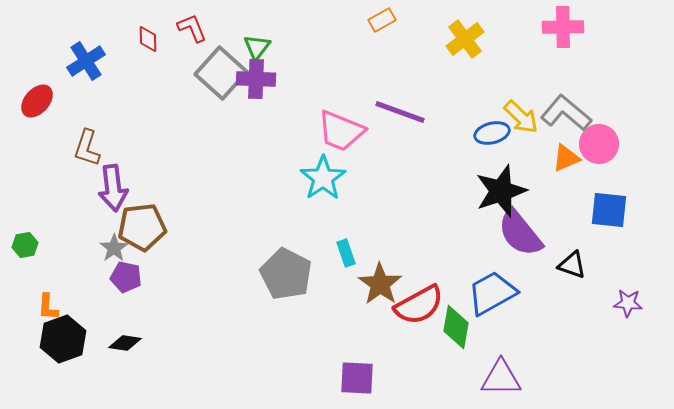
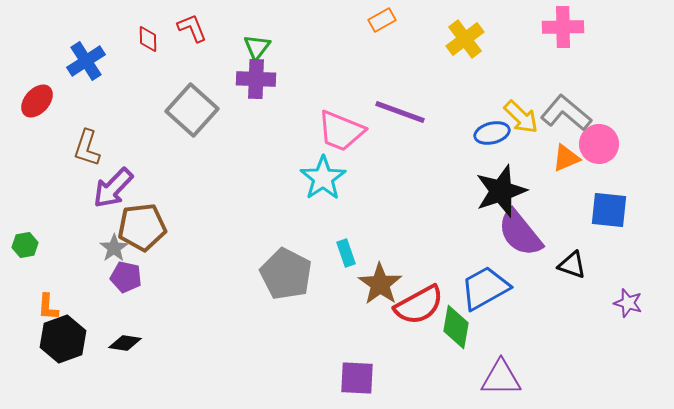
gray square: moved 29 px left, 37 px down
purple arrow: rotated 51 degrees clockwise
blue trapezoid: moved 7 px left, 5 px up
purple star: rotated 12 degrees clockwise
